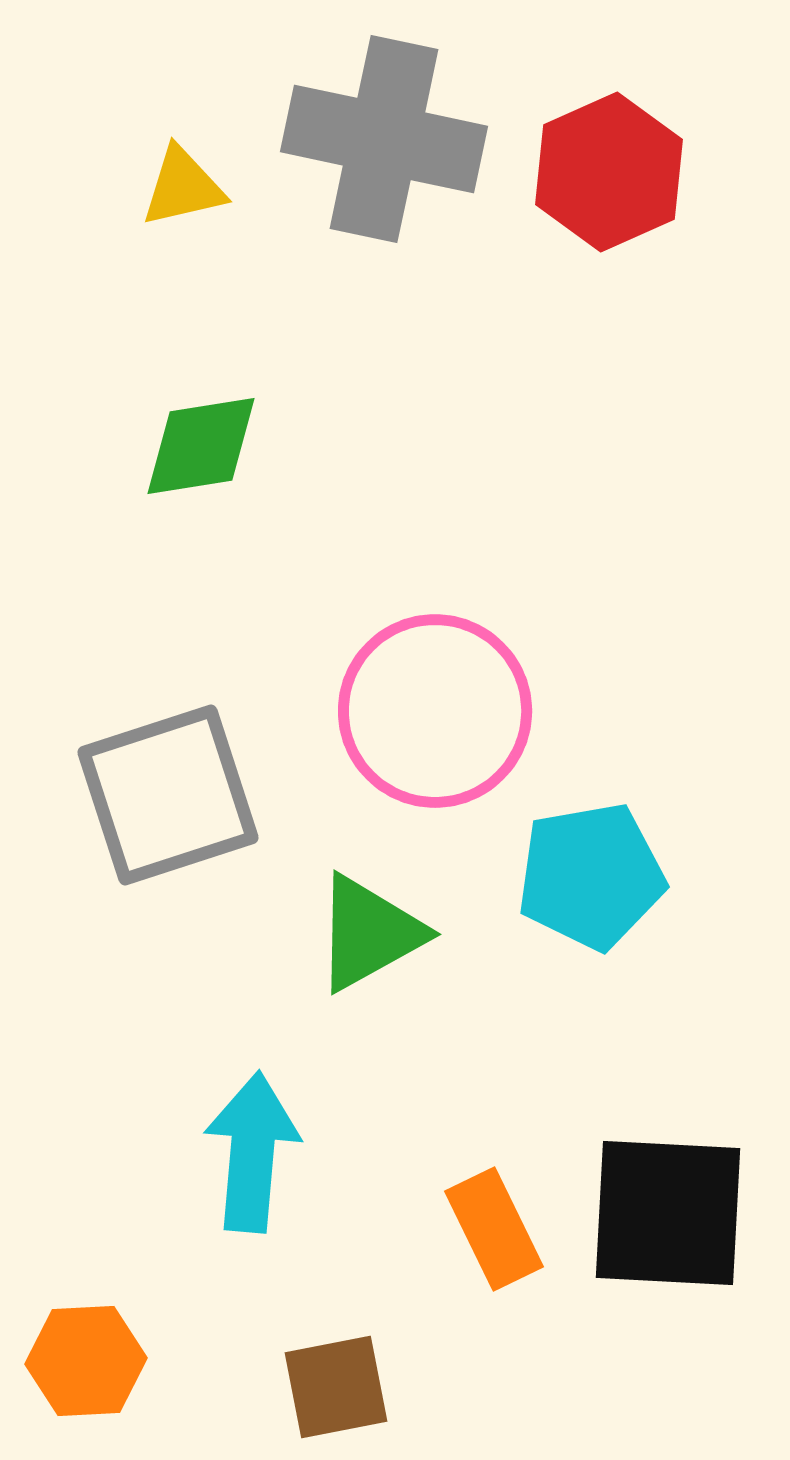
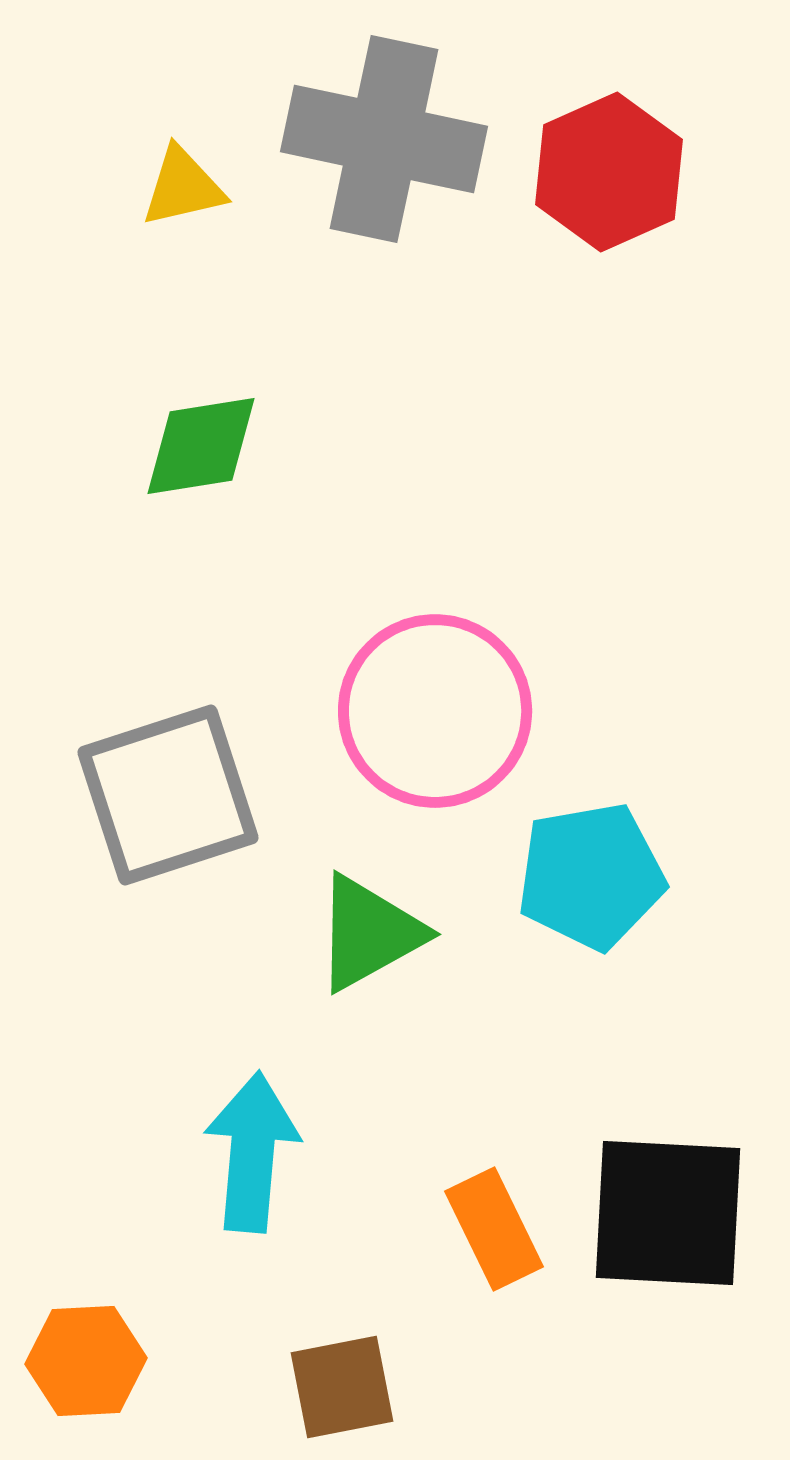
brown square: moved 6 px right
